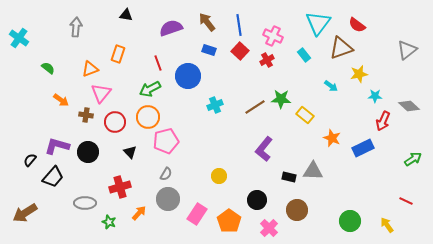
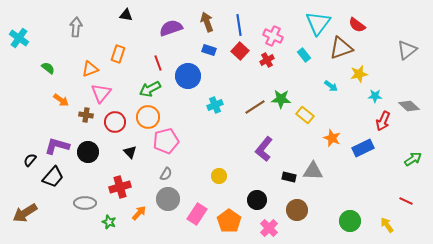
brown arrow at (207, 22): rotated 18 degrees clockwise
